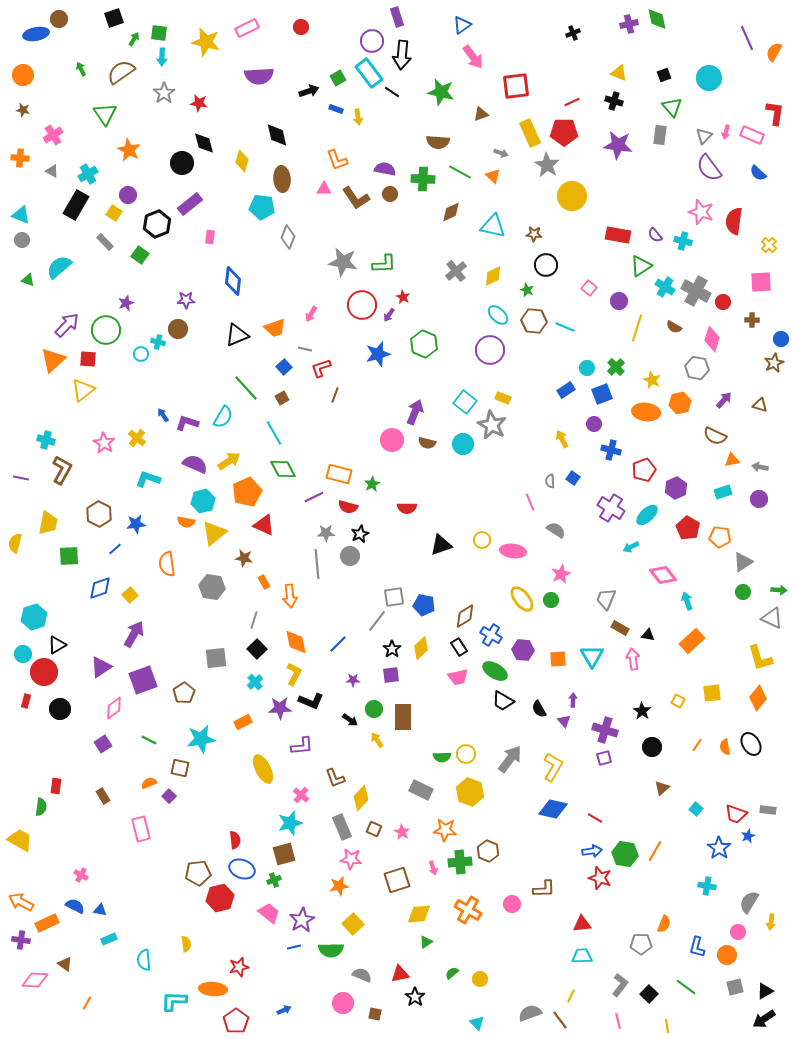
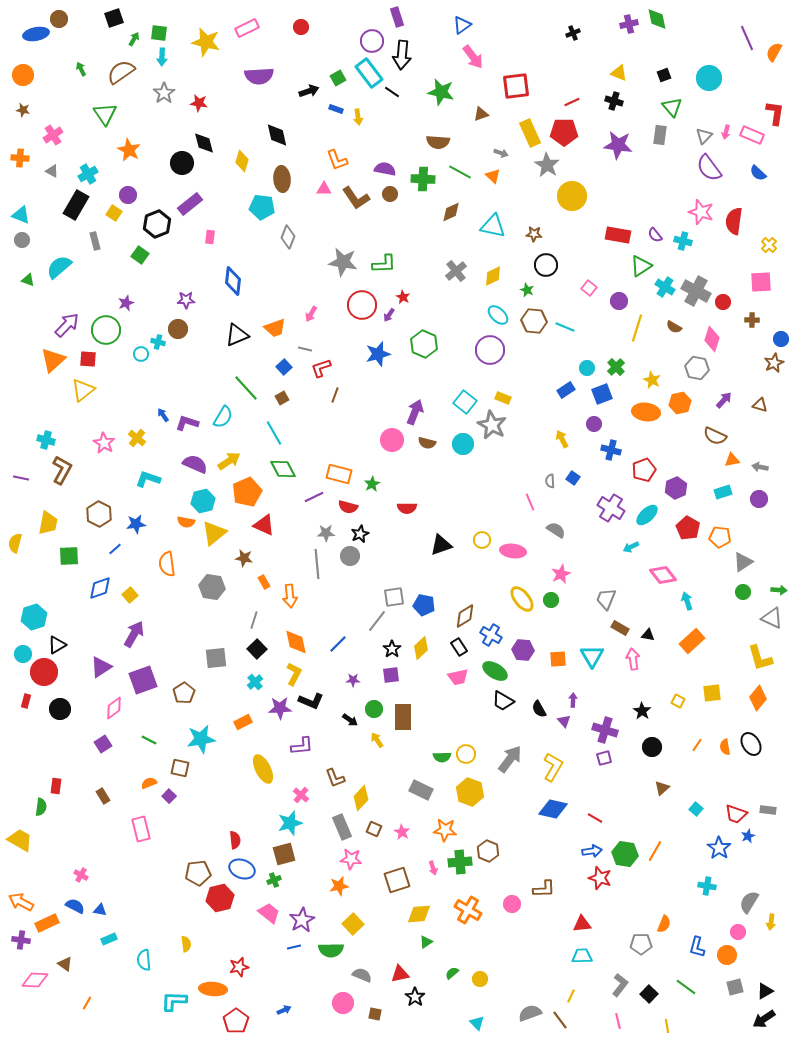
gray rectangle at (105, 242): moved 10 px left, 1 px up; rotated 30 degrees clockwise
